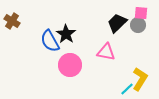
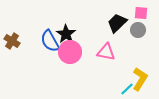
brown cross: moved 20 px down
gray circle: moved 5 px down
pink circle: moved 13 px up
